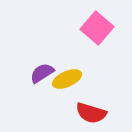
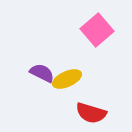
pink square: moved 2 px down; rotated 8 degrees clockwise
purple semicircle: rotated 60 degrees clockwise
